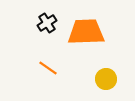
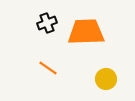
black cross: rotated 12 degrees clockwise
